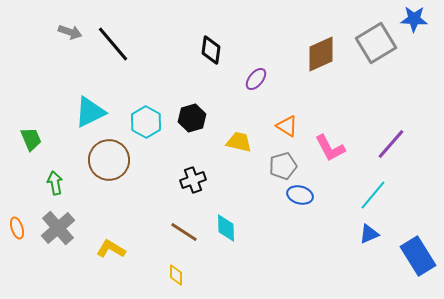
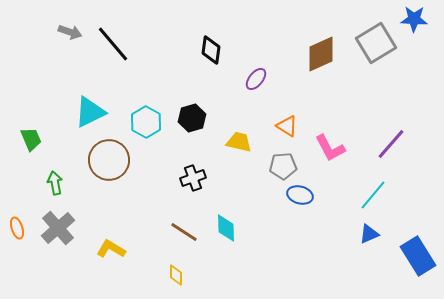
gray pentagon: rotated 12 degrees clockwise
black cross: moved 2 px up
